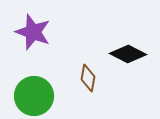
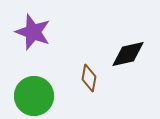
black diamond: rotated 39 degrees counterclockwise
brown diamond: moved 1 px right
